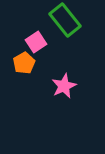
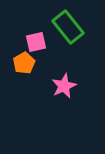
green rectangle: moved 3 px right, 7 px down
pink square: rotated 20 degrees clockwise
